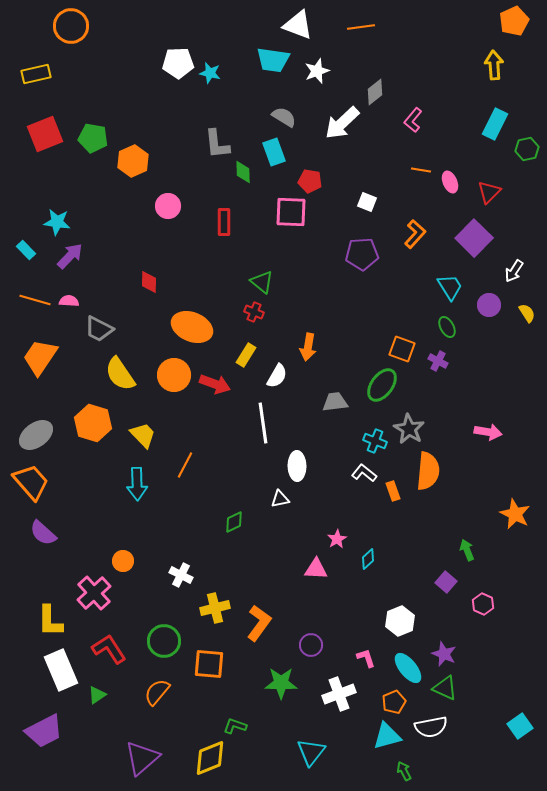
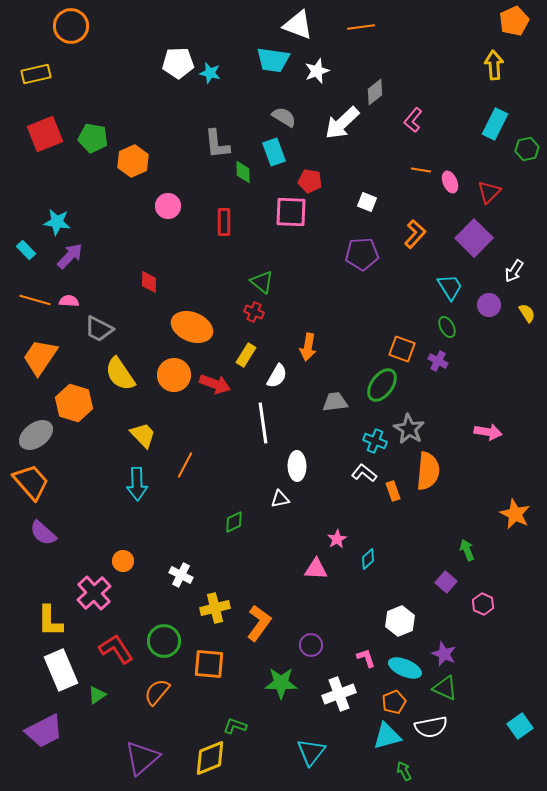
orange hexagon at (93, 423): moved 19 px left, 20 px up
red L-shape at (109, 649): moved 7 px right
cyan ellipse at (408, 668): moved 3 px left; rotated 28 degrees counterclockwise
